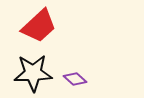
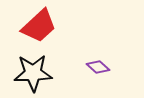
purple diamond: moved 23 px right, 12 px up
